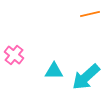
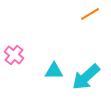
orange line: rotated 18 degrees counterclockwise
